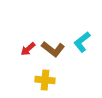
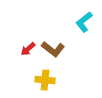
cyan L-shape: moved 2 px right, 20 px up
